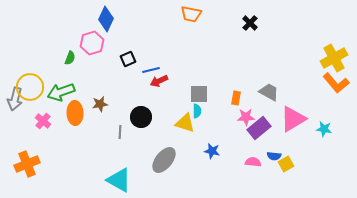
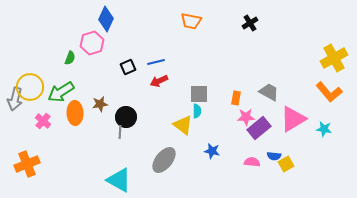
orange trapezoid: moved 7 px down
black cross: rotated 14 degrees clockwise
black square: moved 8 px down
blue line: moved 5 px right, 8 px up
orange L-shape: moved 7 px left, 9 px down
green arrow: rotated 12 degrees counterclockwise
black circle: moved 15 px left
yellow triangle: moved 2 px left, 2 px down; rotated 20 degrees clockwise
pink semicircle: moved 1 px left
